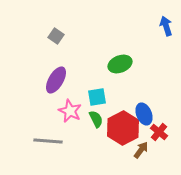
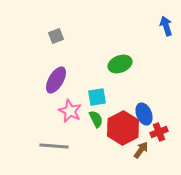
gray square: rotated 35 degrees clockwise
red cross: rotated 30 degrees clockwise
gray line: moved 6 px right, 5 px down
